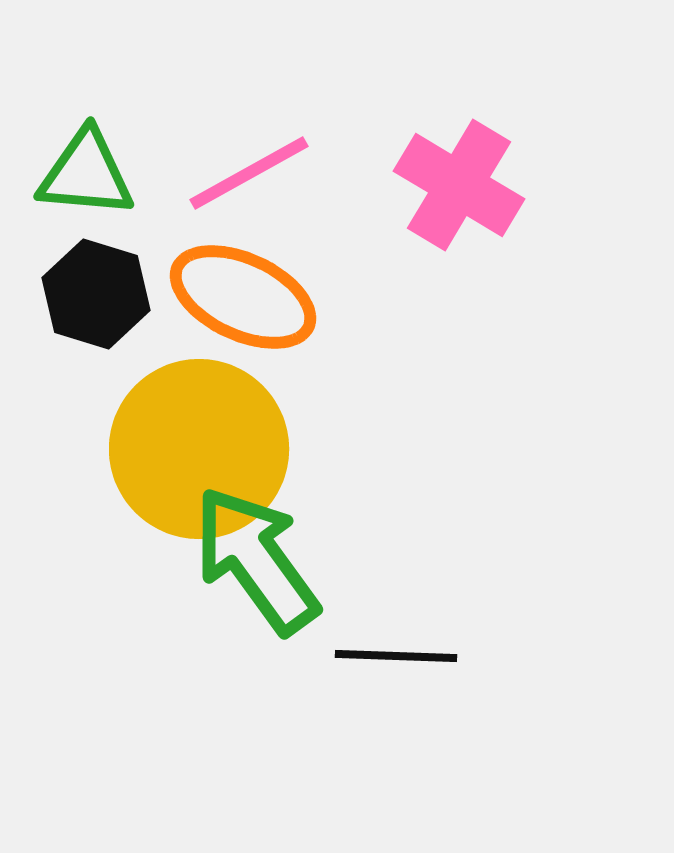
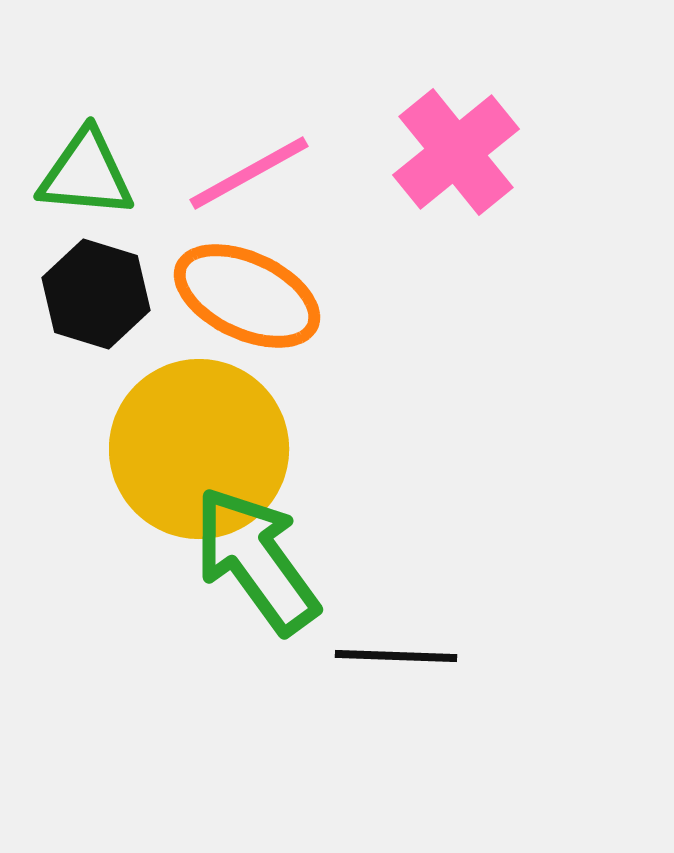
pink cross: moved 3 px left, 33 px up; rotated 20 degrees clockwise
orange ellipse: moved 4 px right, 1 px up
